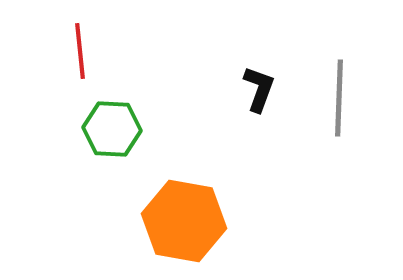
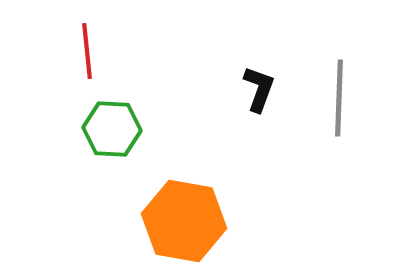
red line: moved 7 px right
